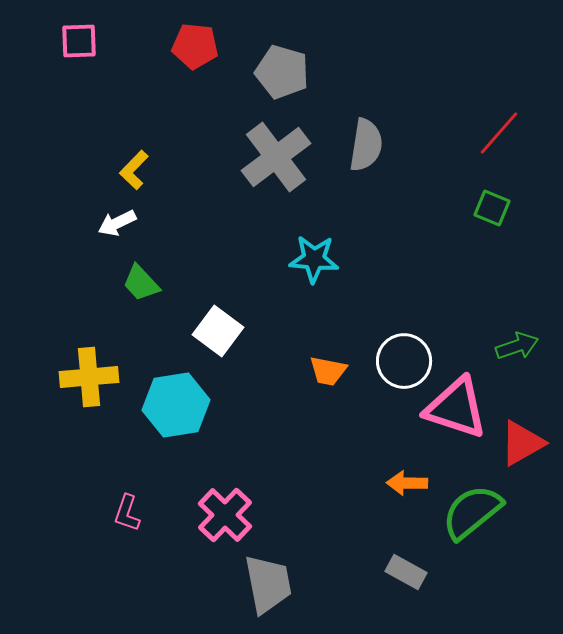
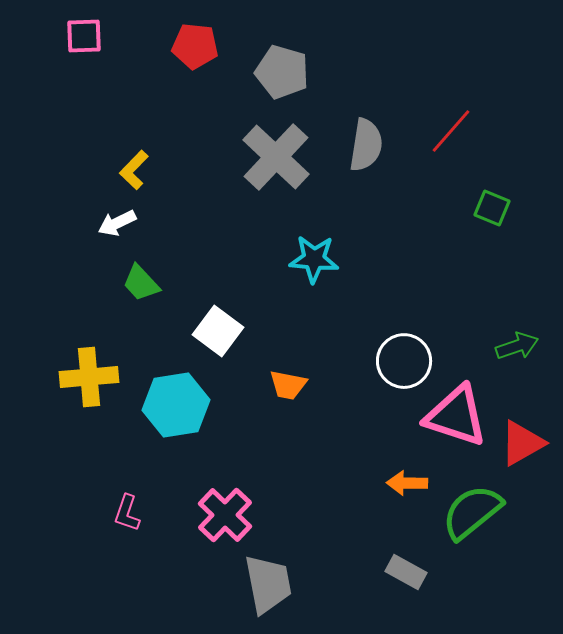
pink square: moved 5 px right, 5 px up
red line: moved 48 px left, 2 px up
gray cross: rotated 10 degrees counterclockwise
orange trapezoid: moved 40 px left, 14 px down
pink triangle: moved 8 px down
